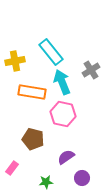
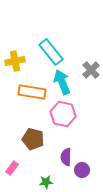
gray cross: rotated 12 degrees counterclockwise
purple semicircle: rotated 54 degrees counterclockwise
purple circle: moved 8 px up
